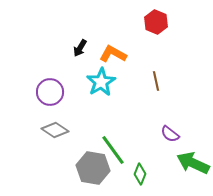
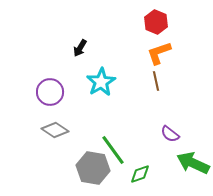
orange L-shape: moved 46 px right, 1 px up; rotated 48 degrees counterclockwise
green diamond: rotated 50 degrees clockwise
